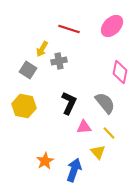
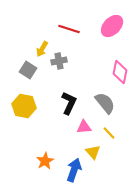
yellow triangle: moved 5 px left
